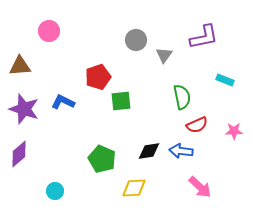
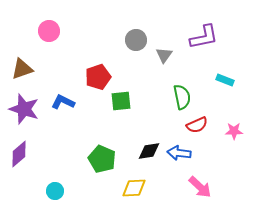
brown triangle: moved 2 px right, 3 px down; rotated 15 degrees counterclockwise
blue arrow: moved 2 px left, 2 px down
